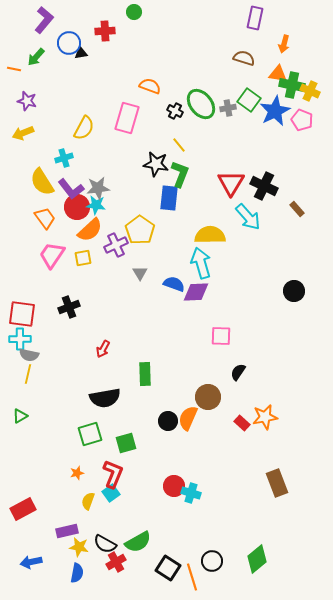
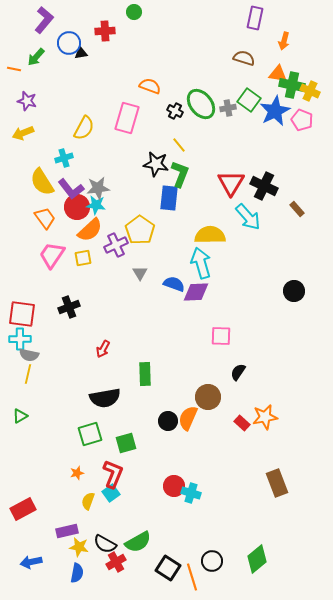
orange arrow at (284, 44): moved 3 px up
